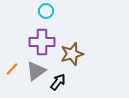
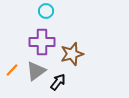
orange line: moved 1 px down
